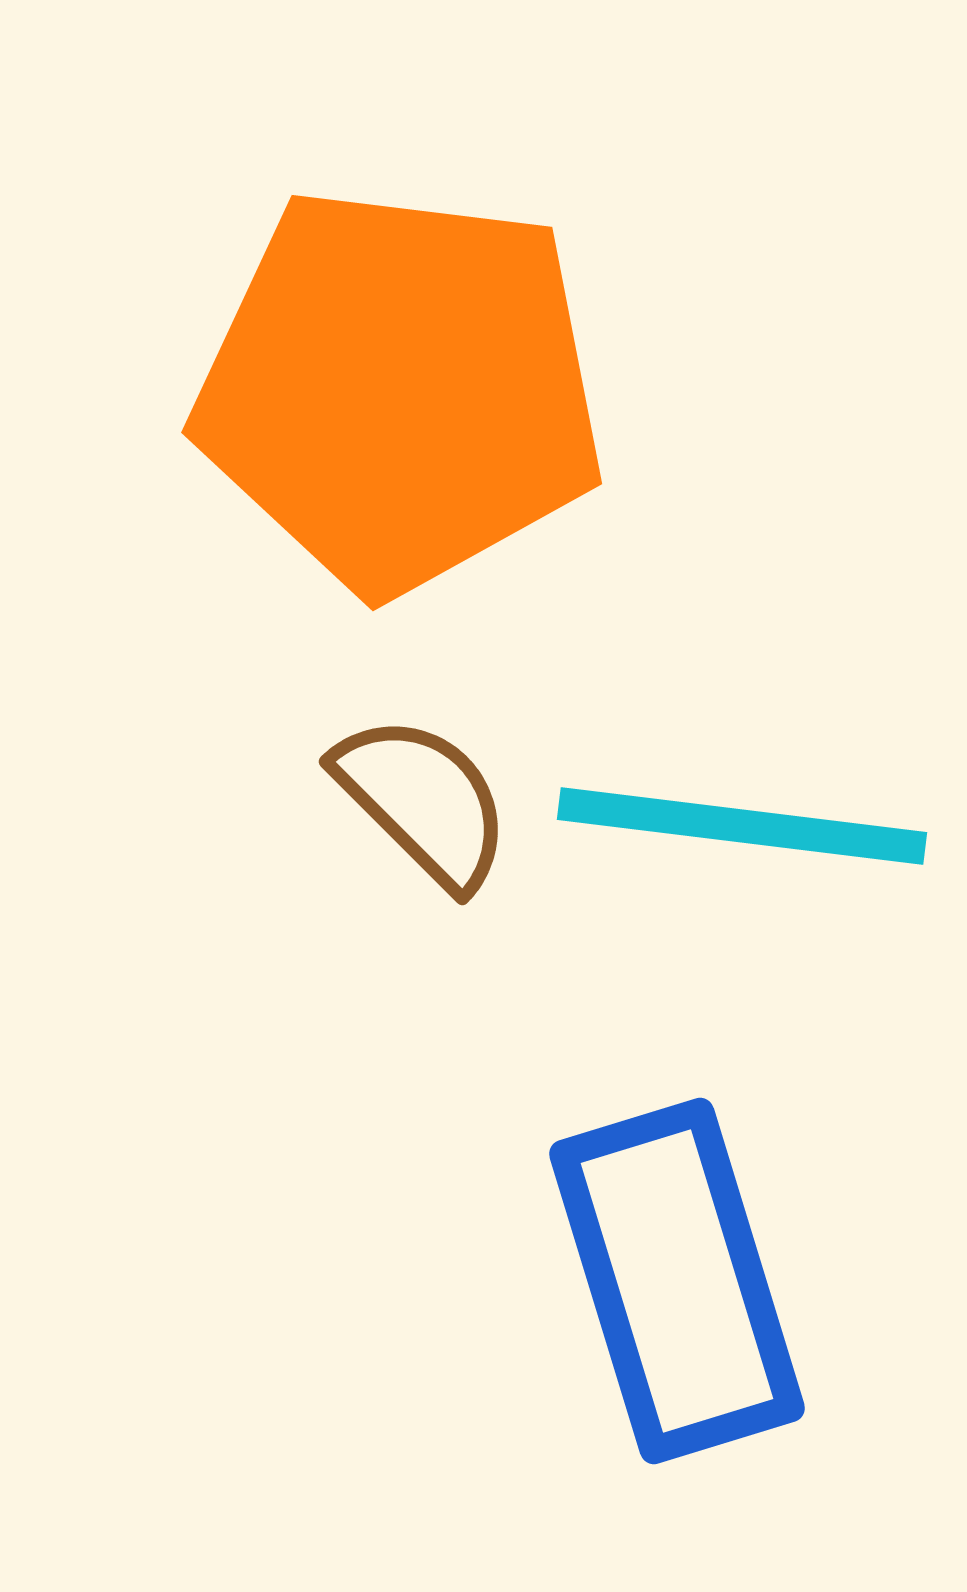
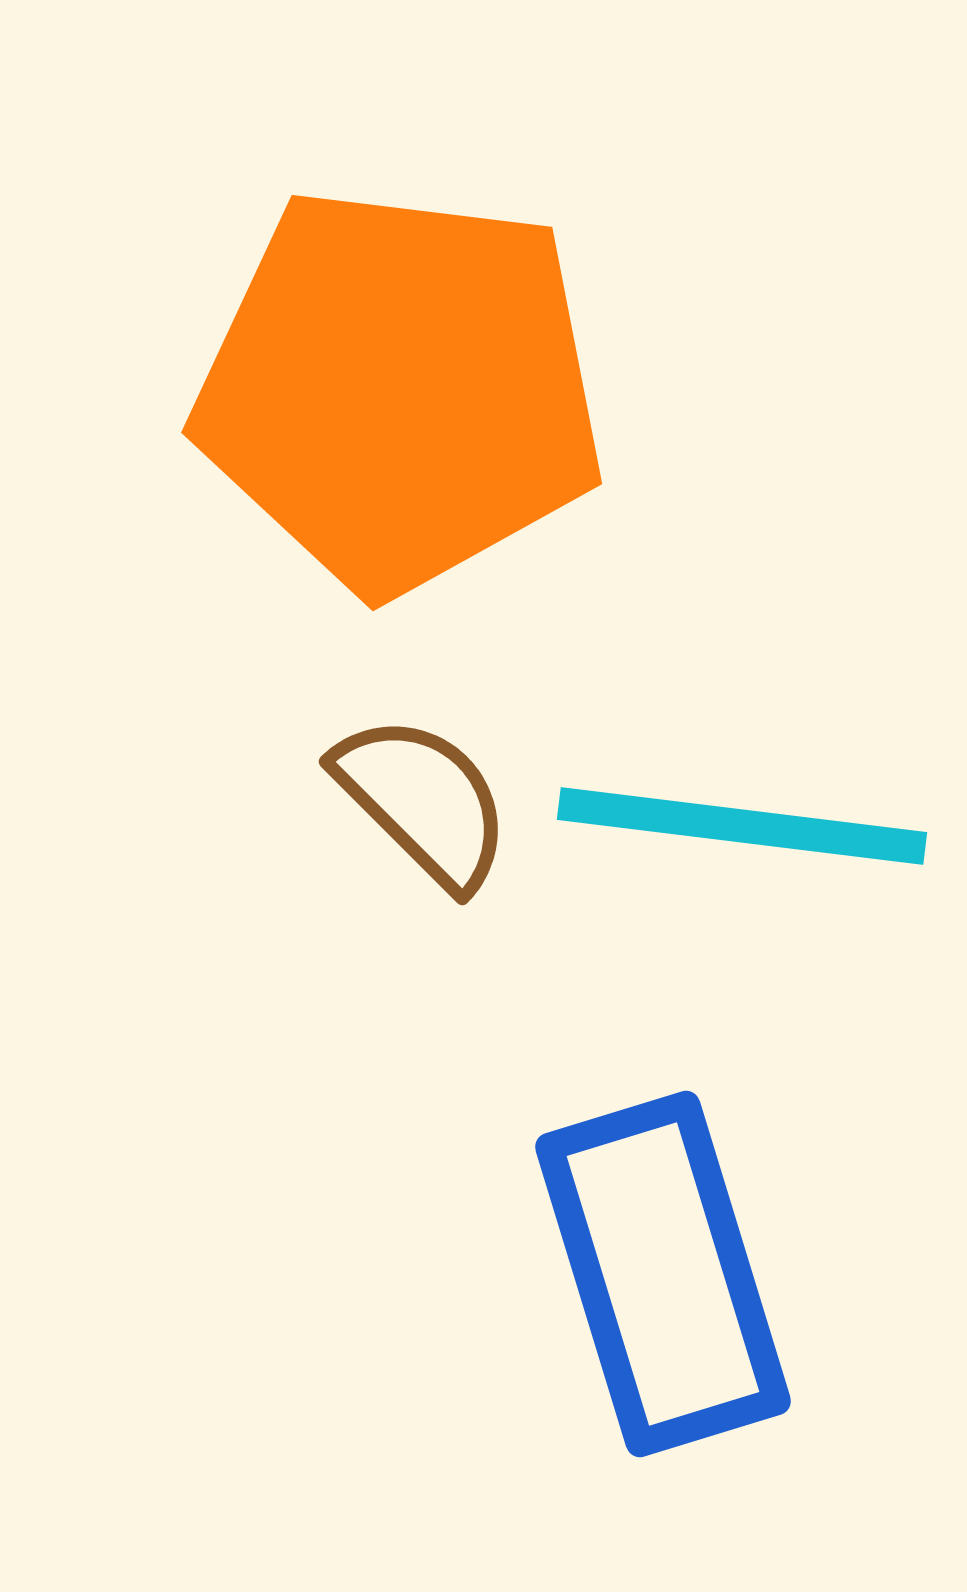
blue rectangle: moved 14 px left, 7 px up
